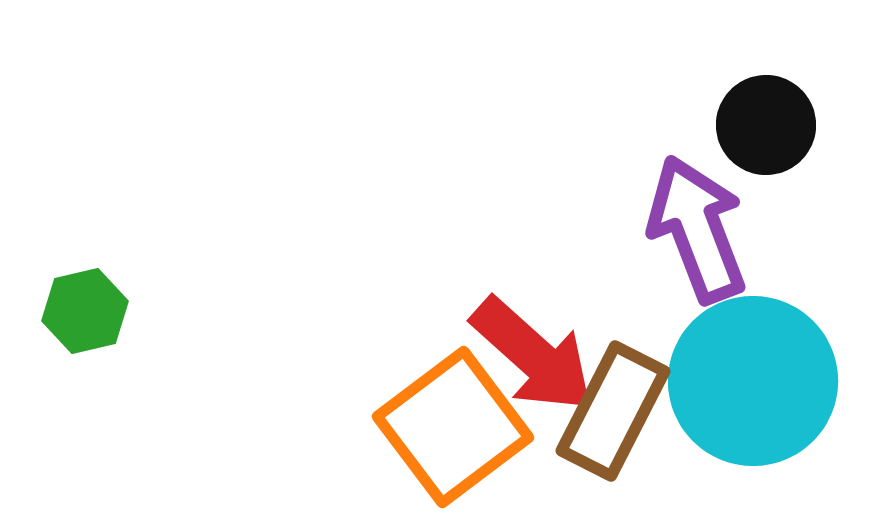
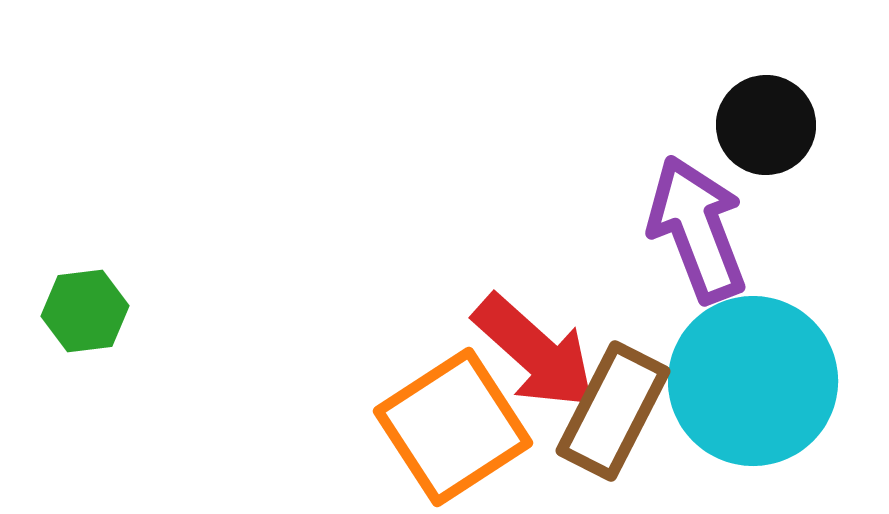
green hexagon: rotated 6 degrees clockwise
red arrow: moved 2 px right, 3 px up
orange square: rotated 4 degrees clockwise
